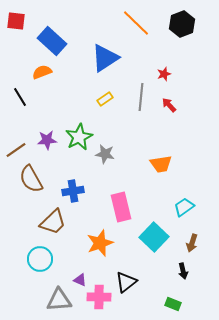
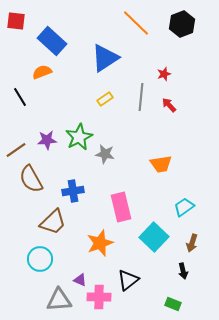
black triangle: moved 2 px right, 2 px up
